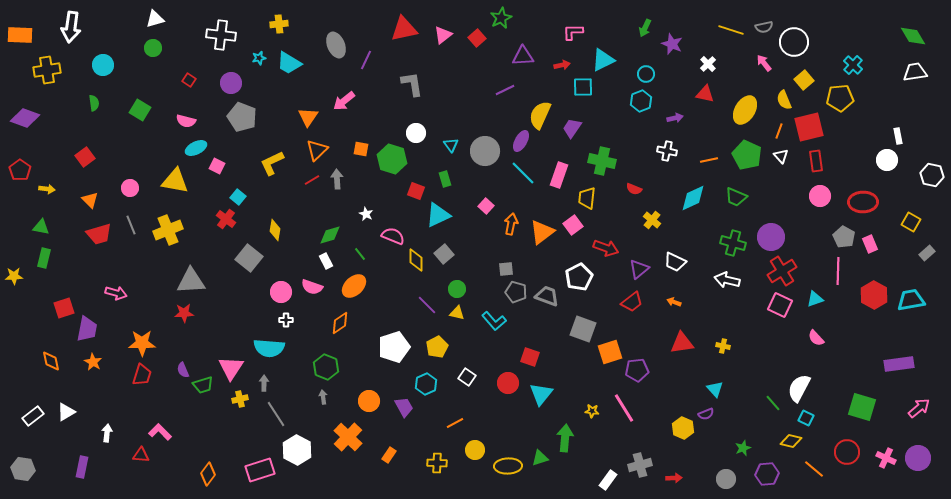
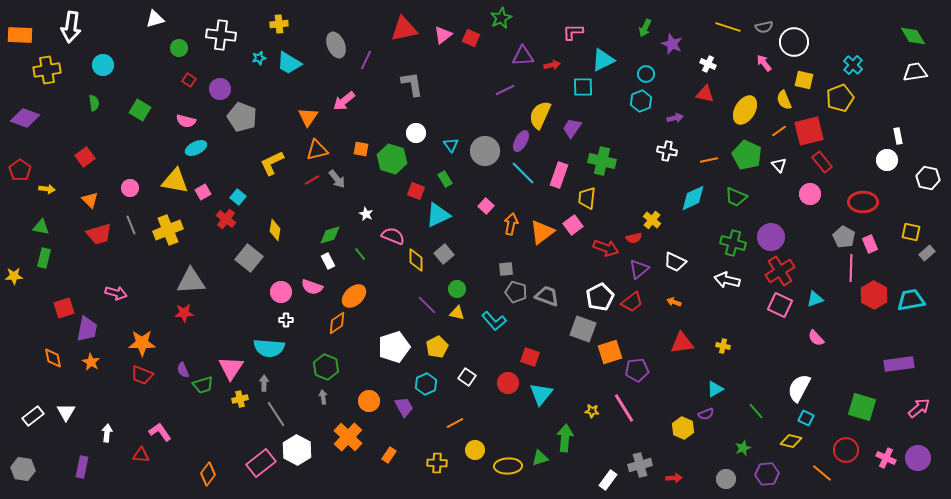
yellow line at (731, 30): moved 3 px left, 3 px up
red square at (477, 38): moved 6 px left; rotated 24 degrees counterclockwise
green circle at (153, 48): moved 26 px right
white cross at (708, 64): rotated 21 degrees counterclockwise
red arrow at (562, 65): moved 10 px left
yellow square at (804, 80): rotated 36 degrees counterclockwise
purple circle at (231, 83): moved 11 px left, 6 px down
yellow pentagon at (840, 98): rotated 16 degrees counterclockwise
red square at (809, 127): moved 4 px down
orange line at (779, 131): rotated 35 degrees clockwise
orange triangle at (317, 150): rotated 30 degrees clockwise
white triangle at (781, 156): moved 2 px left, 9 px down
red rectangle at (816, 161): moved 6 px right, 1 px down; rotated 30 degrees counterclockwise
pink square at (217, 166): moved 14 px left, 26 px down; rotated 35 degrees clockwise
white hexagon at (932, 175): moved 4 px left, 3 px down
gray arrow at (337, 179): rotated 144 degrees clockwise
green rectangle at (445, 179): rotated 14 degrees counterclockwise
red semicircle at (634, 189): moved 49 px down; rotated 35 degrees counterclockwise
pink circle at (820, 196): moved 10 px left, 2 px up
yellow square at (911, 222): moved 10 px down; rotated 18 degrees counterclockwise
white rectangle at (326, 261): moved 2 px right
red cross at (782, 271): moved 2 px left
pink line at (838, 271): moved 13 px right, 3 px up
white pentagon at (579, 277): moved 21 px right, 20 px down
orange ellipse at (354, 286): moved 10 px down
orange diamond at (340, 323): moved 3 px left
orange diamond at (51, 361): moved 2 px right, 3 px up
orange star at (93, 362): moved 2 px left
red trapezoid at (142, 375): rotated 95 degrees clockwise
cyan triangle at (715, 389): rotated 42 degrees clockwise
green line at (773, 403): moved 17 px left, 8 px down
white triangle at (66, 412): rotated 30 degrees counterclockwise
pink L-shape at (160, 432): rotated 10 degrees clockwise
red circle at (847, 452): moved 1 px left, 2 px up
orange line at (814, 469): moved 8 px right, 4 px down
pink rectangle at (260, 470): moved 1 px right, 7 px up; rotated 20 degrees counterclockwise
